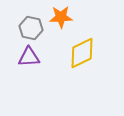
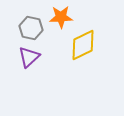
yellow diamond: moved 1 px right, 8 px up
purple triangle: rotated 40 degrees counterclockwise
